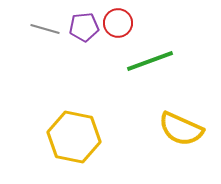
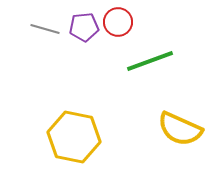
red circle: moved 1 px up
yellow semicircle: moved 1 px left
